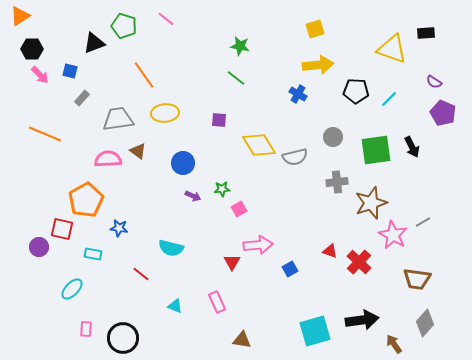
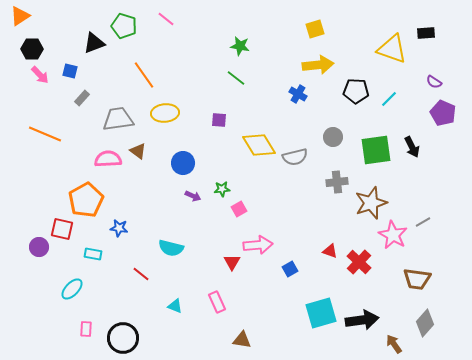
cyan square at (315, 331): moved 6 px right, 18 px up
